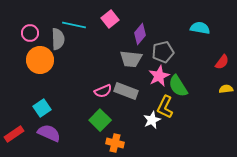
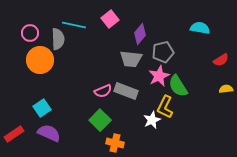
red semicircle: moved 1 px left, 2 px up; rotated 21 degrees clockwise
